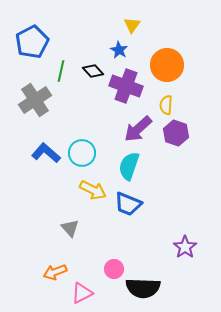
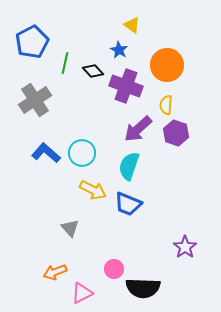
yellow triangle: rotated 30 degrees counterclockwise
green line: moved 4 px right, 8 px up
